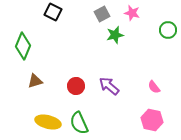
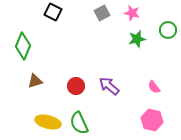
gray square: moved 1 px up
green star: moved 22 px right, 4 px down
